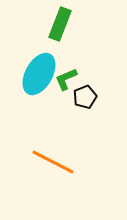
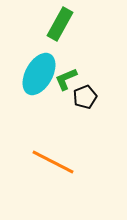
green rectangle: rotated 8 degrees clockwise
